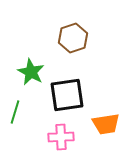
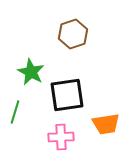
brown hexagon: moved 4 px up
